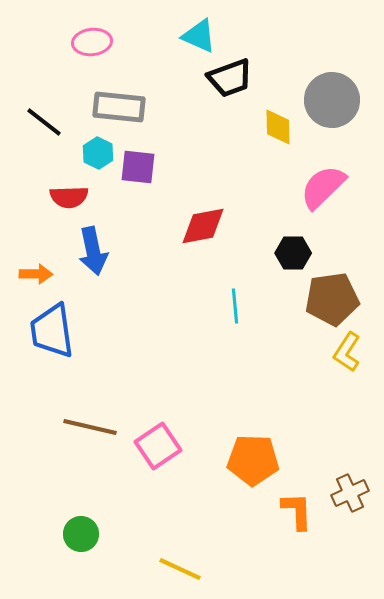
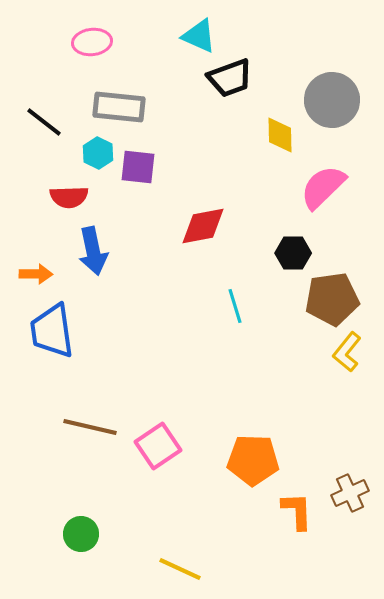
yellow diamond: moved 2 px right, 8 px down
cyan line: rotated 12 degrees counterclockwise
yellow L-shape: rotated 6 degrees clockwise
